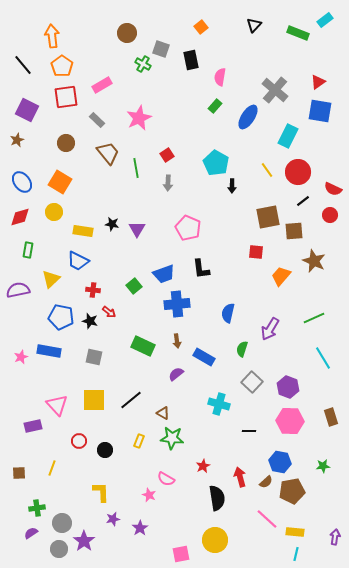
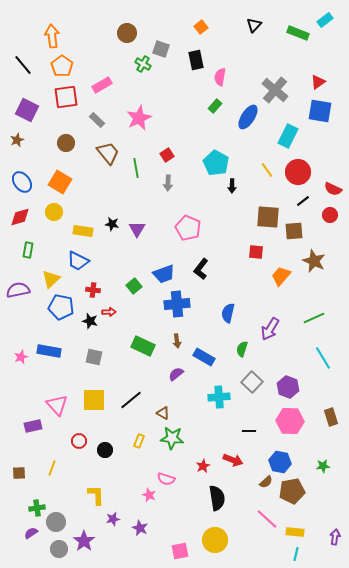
black rectangle at (191, 60): moved 5 px right
brown square at (268, 217): rotated 15 degrees clockwise
black L-shape at (201, 269): rotated 45 degrees clockwise
red arrow at (109, 312): rotated 40 degrees counterclockwise
blue pentagon at (61, 317): moved 10 px up
cyan cross at (219, 404): moved 7 px up; rotated 20 degrees counterclockwise
red arrow at (240, 477): moved 7 px left, 17 px up; rotated 126 degrees clockwise
pink semicircle at (166, 479): rotated 12 degrees counterclockwise
yellow L-shape at (101, 492): moved 5 px left, 3 px down
gray circle at (62, 523): moved 6 px left, 1 px up
purple star at (140, 528): rotated 14 degrees counterclockwise
pink square at (181, 554): moved 1 px left, 3 px up
